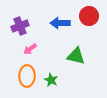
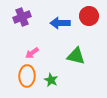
purple cross: moved 2 px right, 9 px up
pink arrow: moved 2 px right, 4 px down
